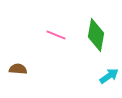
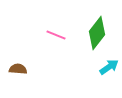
green diamond: moved 1 px right, 2 px up; rotated 28 degrees clockwise
cyan arrow: moved 9 px up
